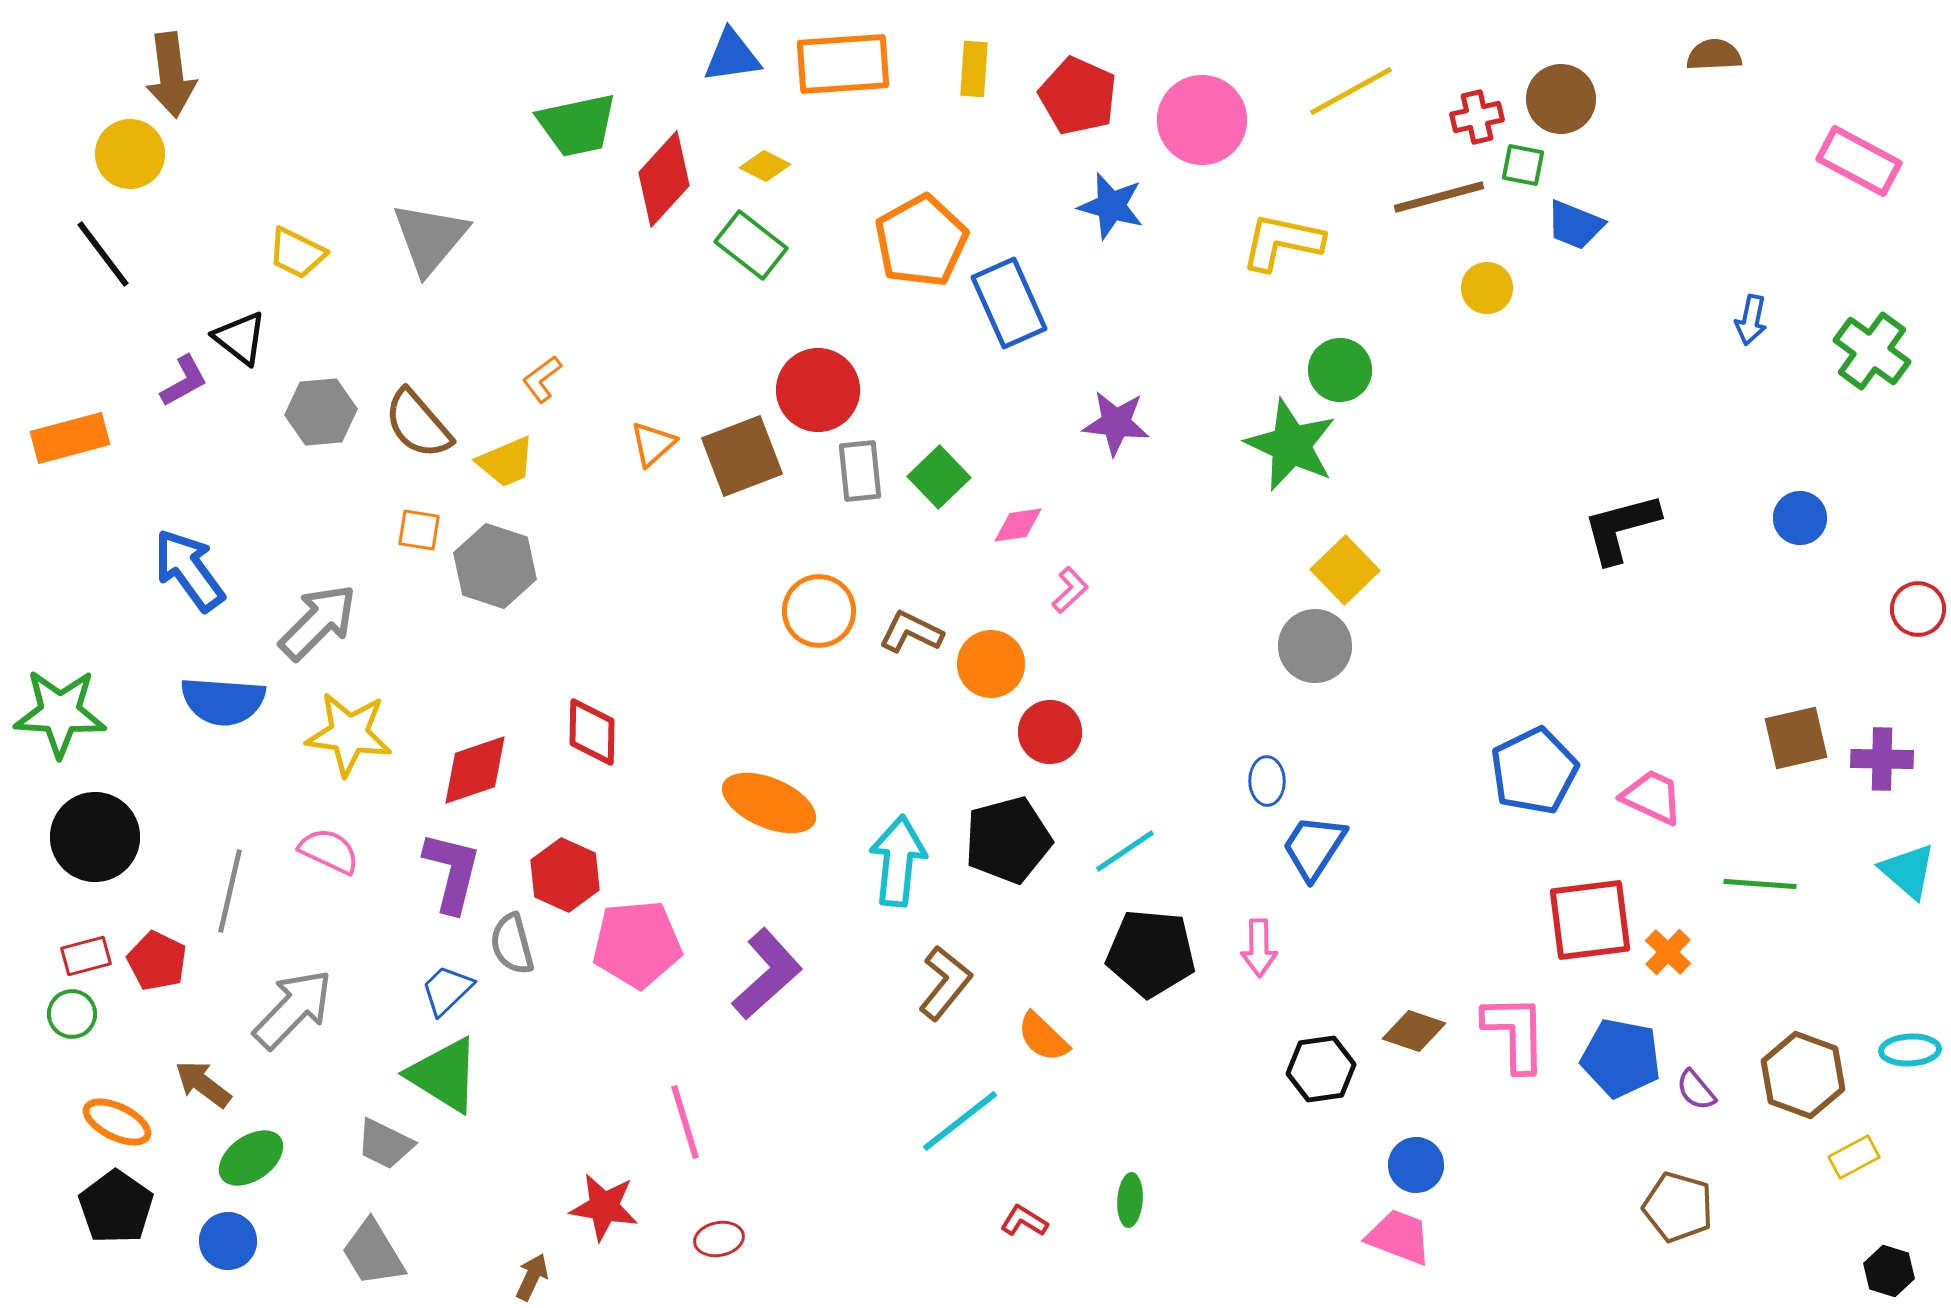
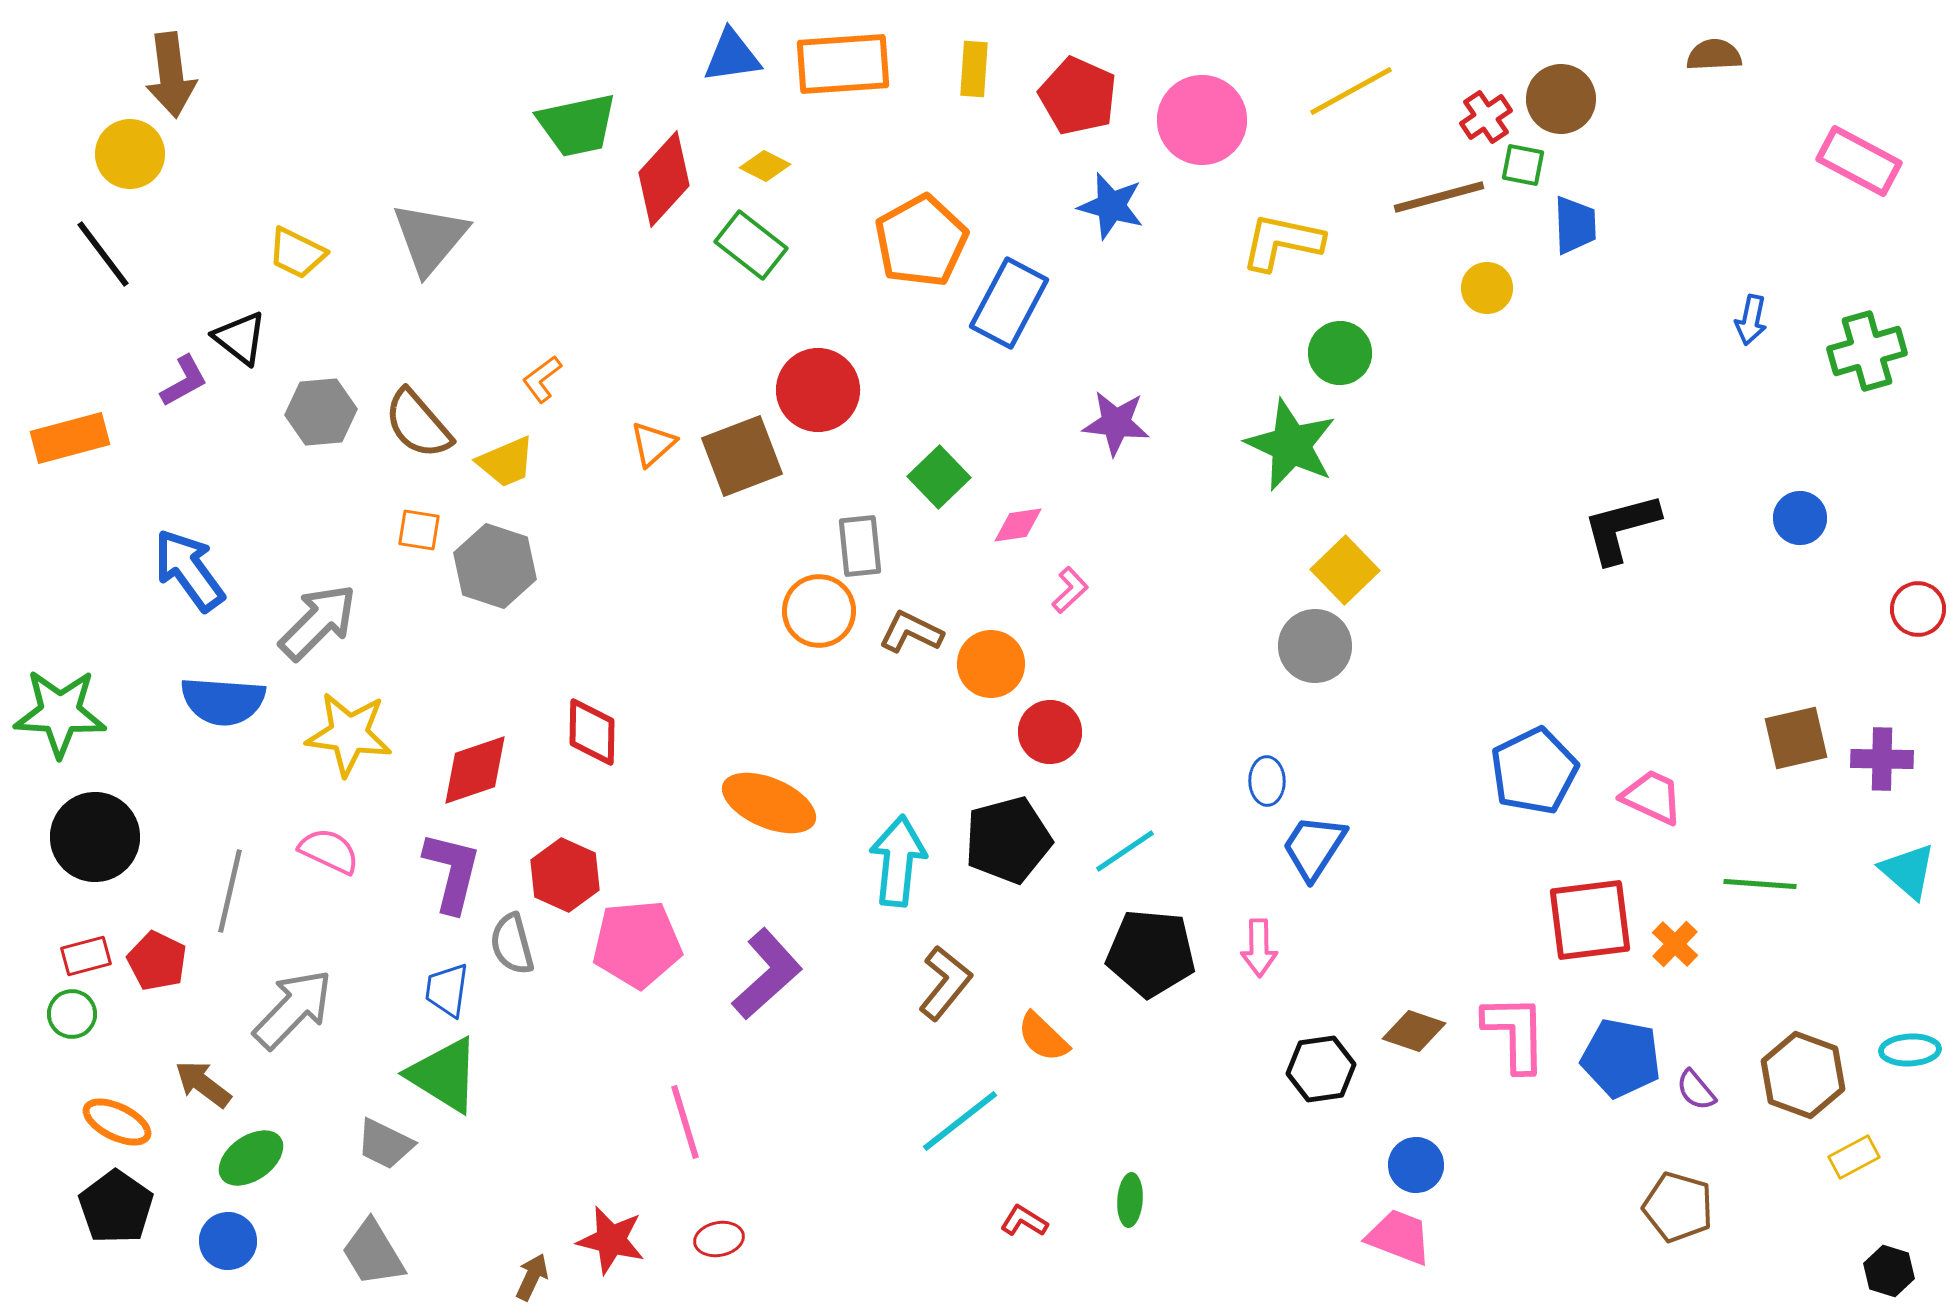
red cross at (1477, 117): moved 9 px right; rotated 21 degrees counterclockwise
blue trapezoid at (1575, 225): rotated 114 degrees counterclockwise
blue rectangle at (1009, 303): rotated 52 degrees clockwise
green cross at (1872, 351): moved 5 px left; rotated 38 degrees clockwise
green circle at (1340, 370): moved 17 px up
gray rectangle at (860, 471): moved 75 px down
orange cross at (1668, 952): moved 7 px right, 8 px up
blue trapezoid at (447, 990): rotated 38 degrees counterclockwise
red star at (604, 1207): moved 7 px right, 33 px down; rotated 4 degrees clockwise
